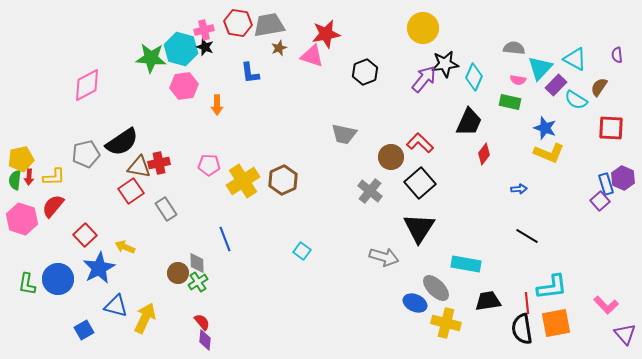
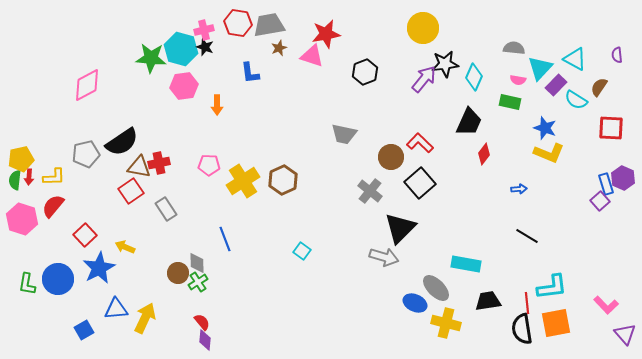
black triangle at (419, 228): moved 19 px left; rotated 12 degrees clockwise
blue triangle at (116, 306): moved 3 px down; rotated 20 degrees counterclockwise
